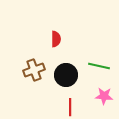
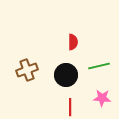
red semicircle: moved 17 px right, 3 px down
green line: rotated 25 degrees counterclockwise
brown cross: moved 7 px left
pink star: moved 2 px left, 2 px down
